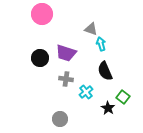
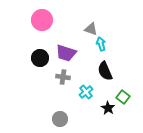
pink circle: moved 6 px down
gray cross: moved 3 px left, 2 px up
